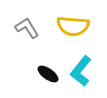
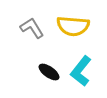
gray L-shape: moved 5 px right
black ellipse: moved 1 px right, 2 px up
